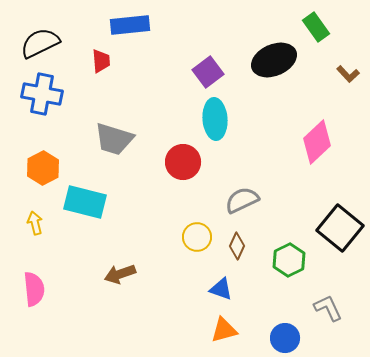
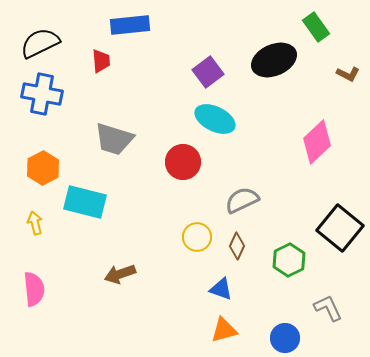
brown L-shape: rotated 20 degrees counterclockwise
cyan ellipse: rotated 60 degrees counterclockwise
